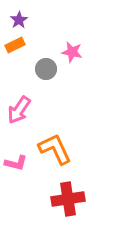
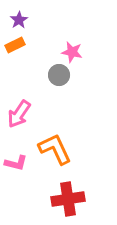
gray circle: moved 13 px right, 6 px down
pink arrow: moved 4 px down
